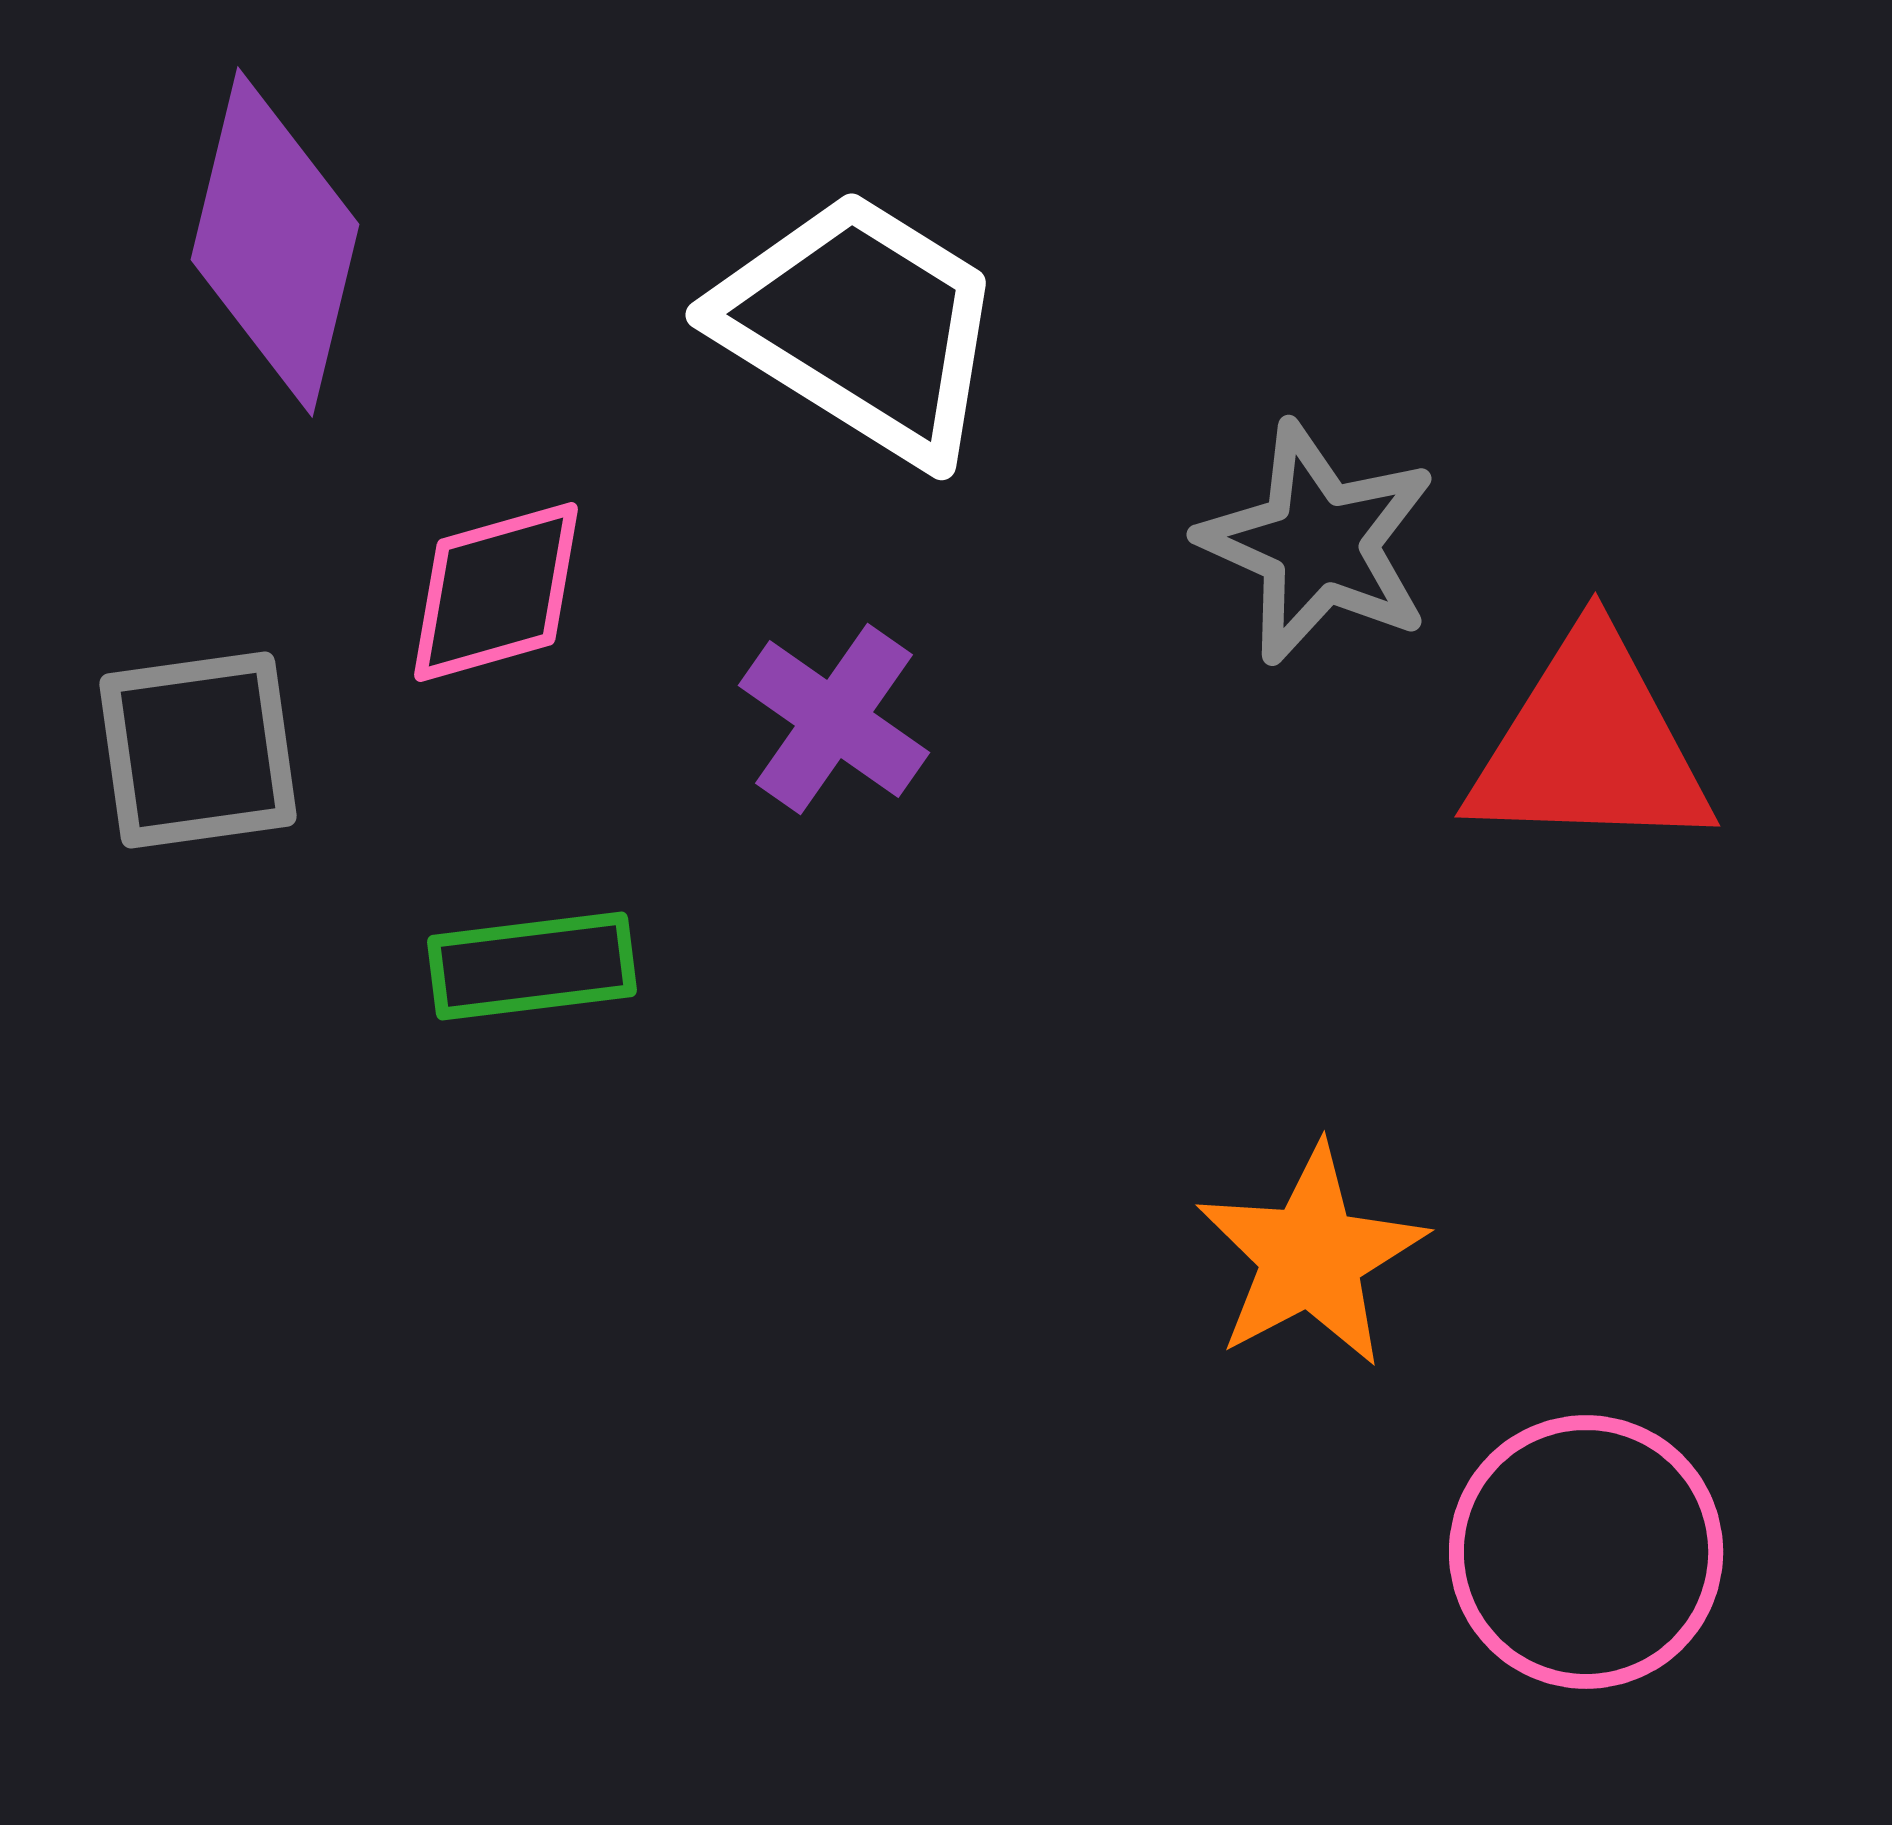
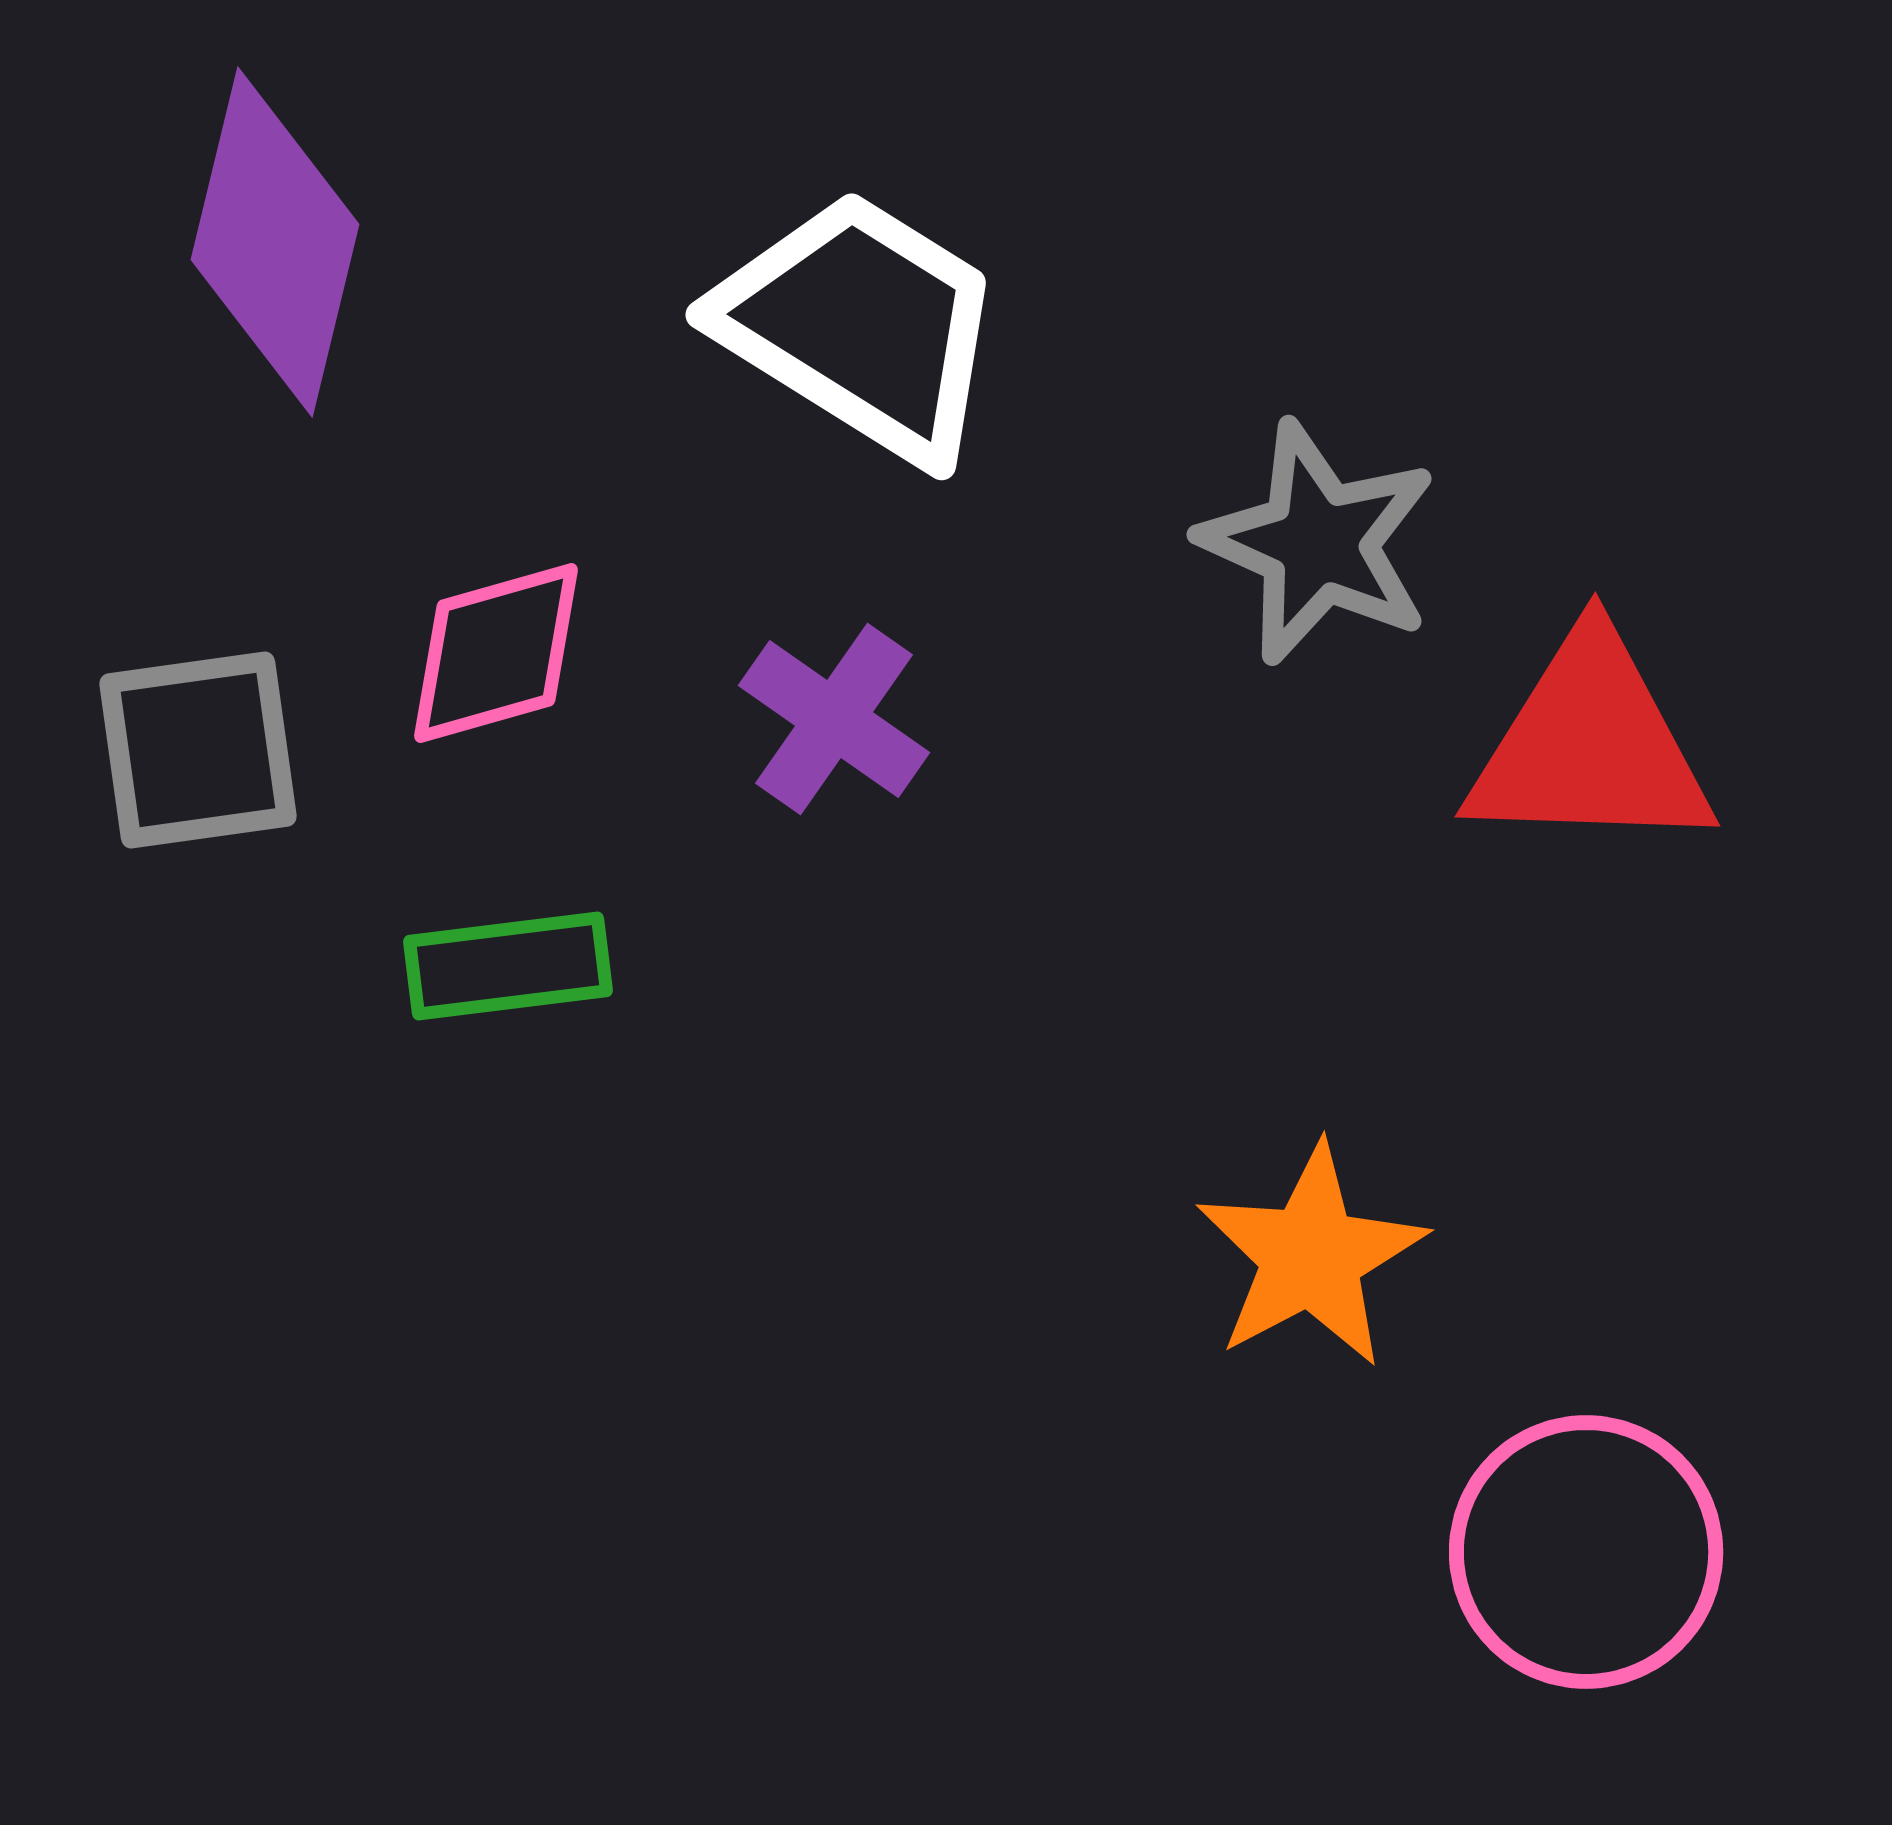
pink diamond: moved 61 px down
green rectangle: moved 24 px left
